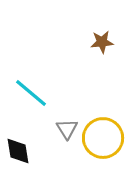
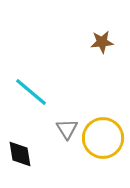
cyan line: moved 1 px up
black diamond: moved 2 px right, 3 px down
